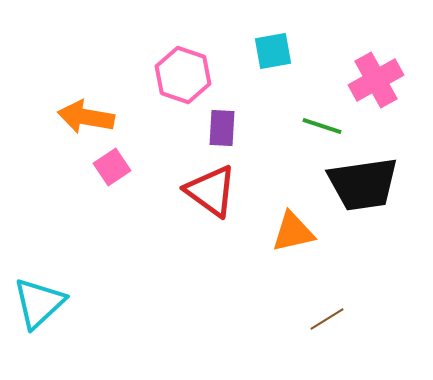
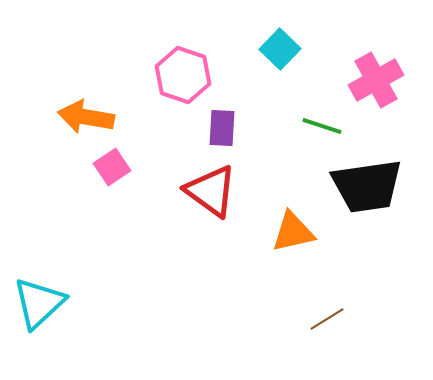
cyan square: moved 7 px right, 2 px up; rotated 36 degrees counterclockwise
black trapezoid: moved 4 px right, 2 px down
